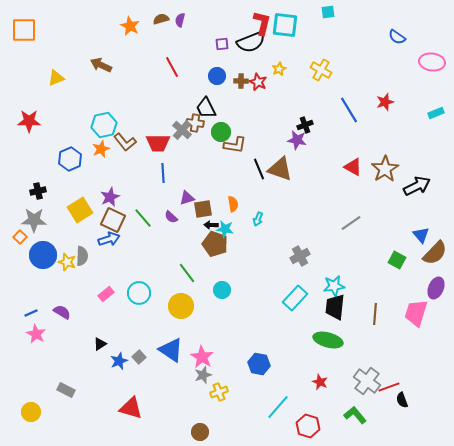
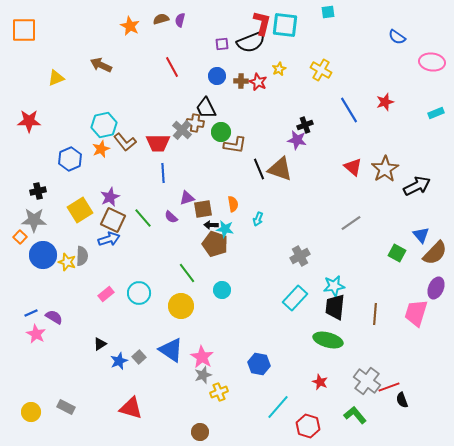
red triangle at (353, 167): rotated 12 degrees clockwise
green square at (397, 260): moved 7 px up
purple semicircle at (62, 312): moved 8 px left, 5 px down
gray rectangle at (66, 390): moved 17 px down
